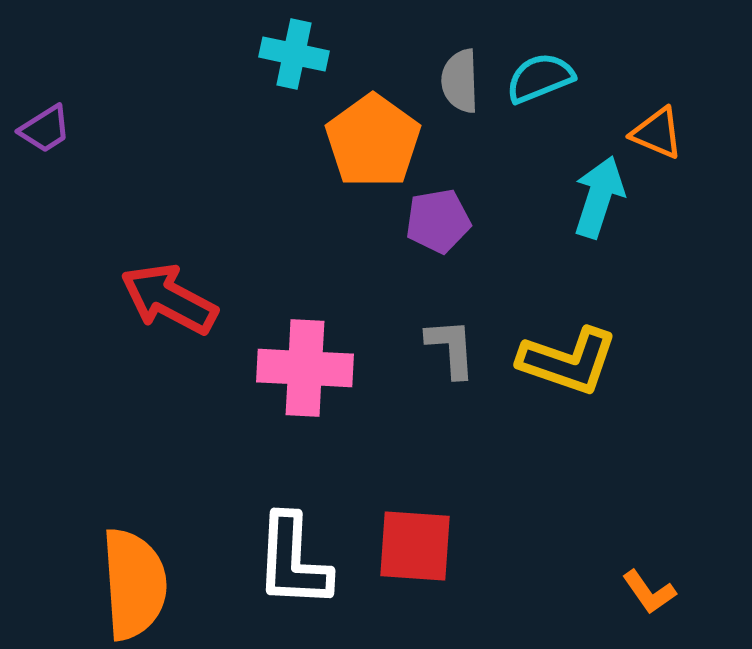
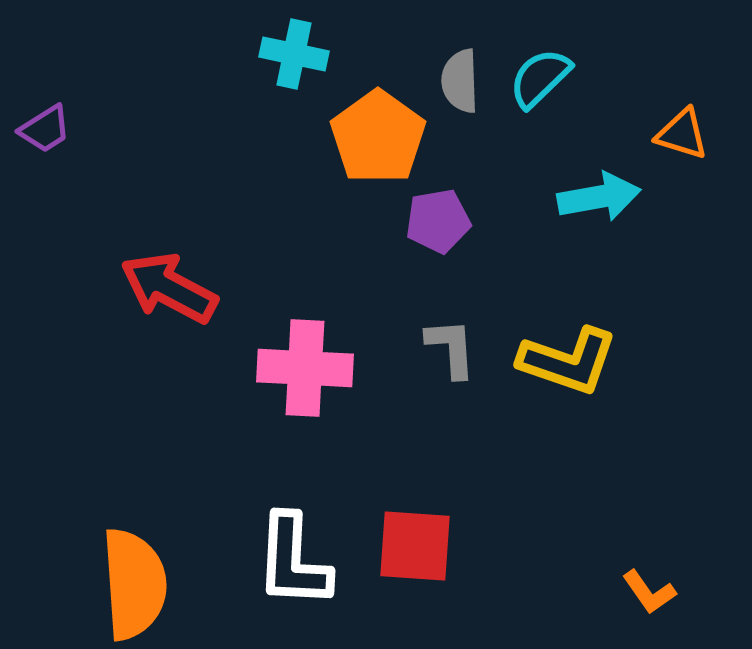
cyan semicircle: rotated 22 degrees counterclockwise
orange triangle: moved 25 px right, 1 px down; rotated 6 degrees counterclockwise
orange pentagon: moved 5 px right, 4 px up
cyan arrow: rotated 62 degrees clockwise
red arrow: moved 11 px up
